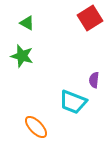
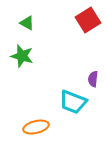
red square: moved 2 px left, 2 px down
purple semicircle: moved 1 px left, 1 px up
orange ellipse: rotated 60 degrees counterclockwise
